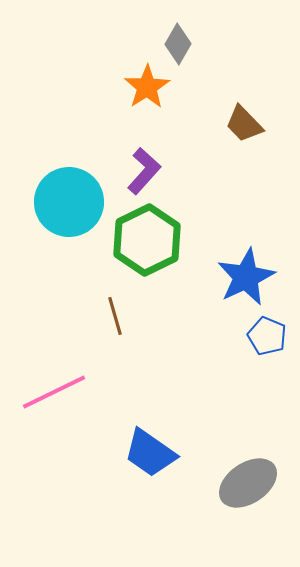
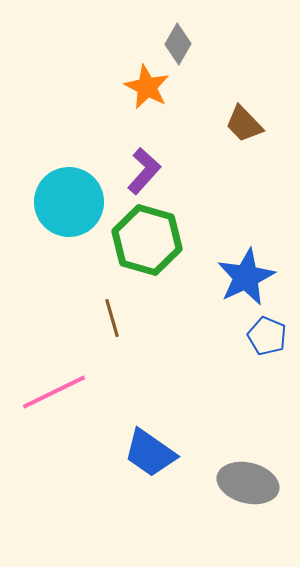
orange star: rotated 12 degrees counterclockwise
green hexagon: rotated 18 degrees counterclockwise
brown line: moved 3 px left, 2 px down
gray ellipse: rotated 48 degrees clockwise
